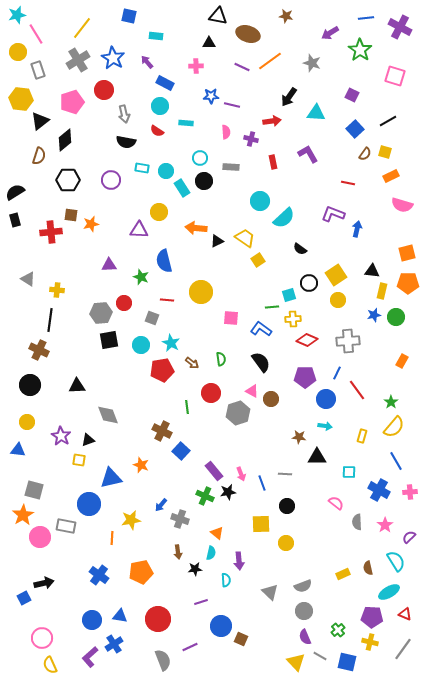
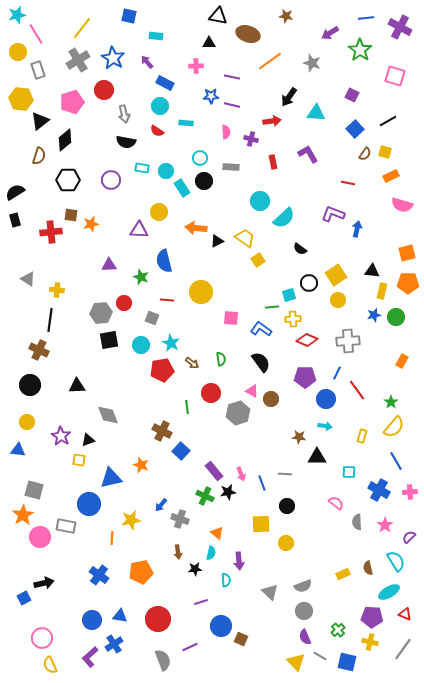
purple line at (242, 67): moved 10 px left, 10 px down; rotated 14 degrees counterclockwise
